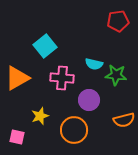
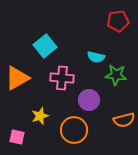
cyan semicircle: moved 2 px right, 7 px up
